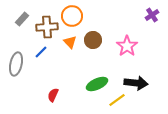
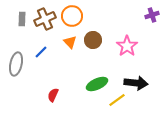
purple cross: rotated 16 degrees clockwise
gray rectangle: rotated 40 degrees counterclockwise
brown cross: moved 2 px left, 8 px up; rotated 20 degrees counterclockwise
